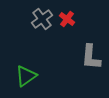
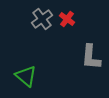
green triangle: rotated 45 degrees counterclockwise
